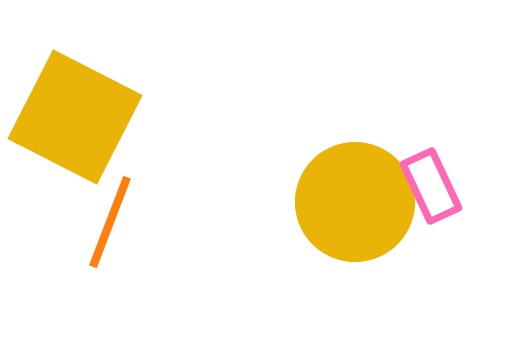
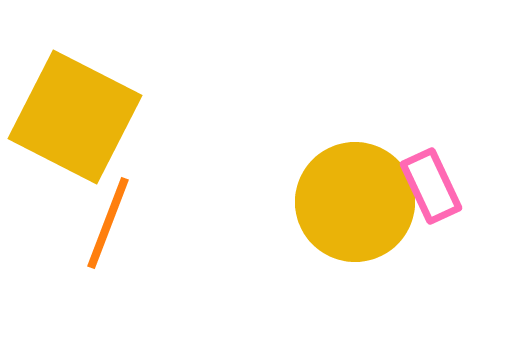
orange line: moved 2 px left, 1 px down
